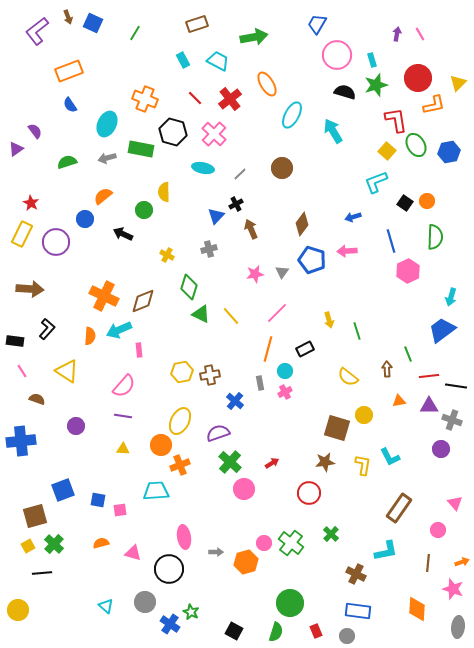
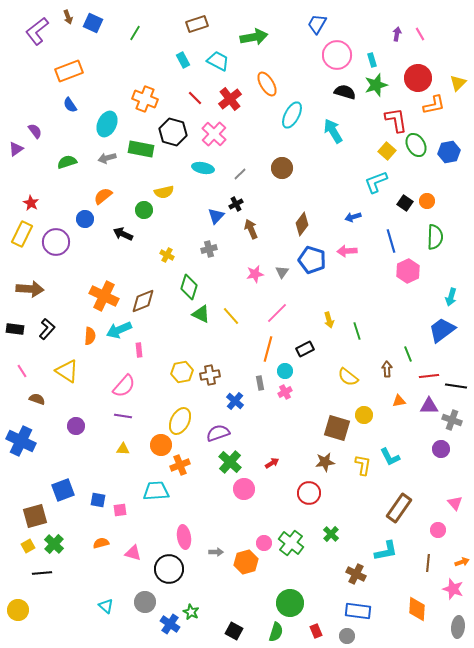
yellow semicircle at (164, 192): rotated 102 degrees counterclockwise
black rectangle at (15, 341): moved 12 px up
blue cross at (21, 441): rotated 32 degrees clockwise
